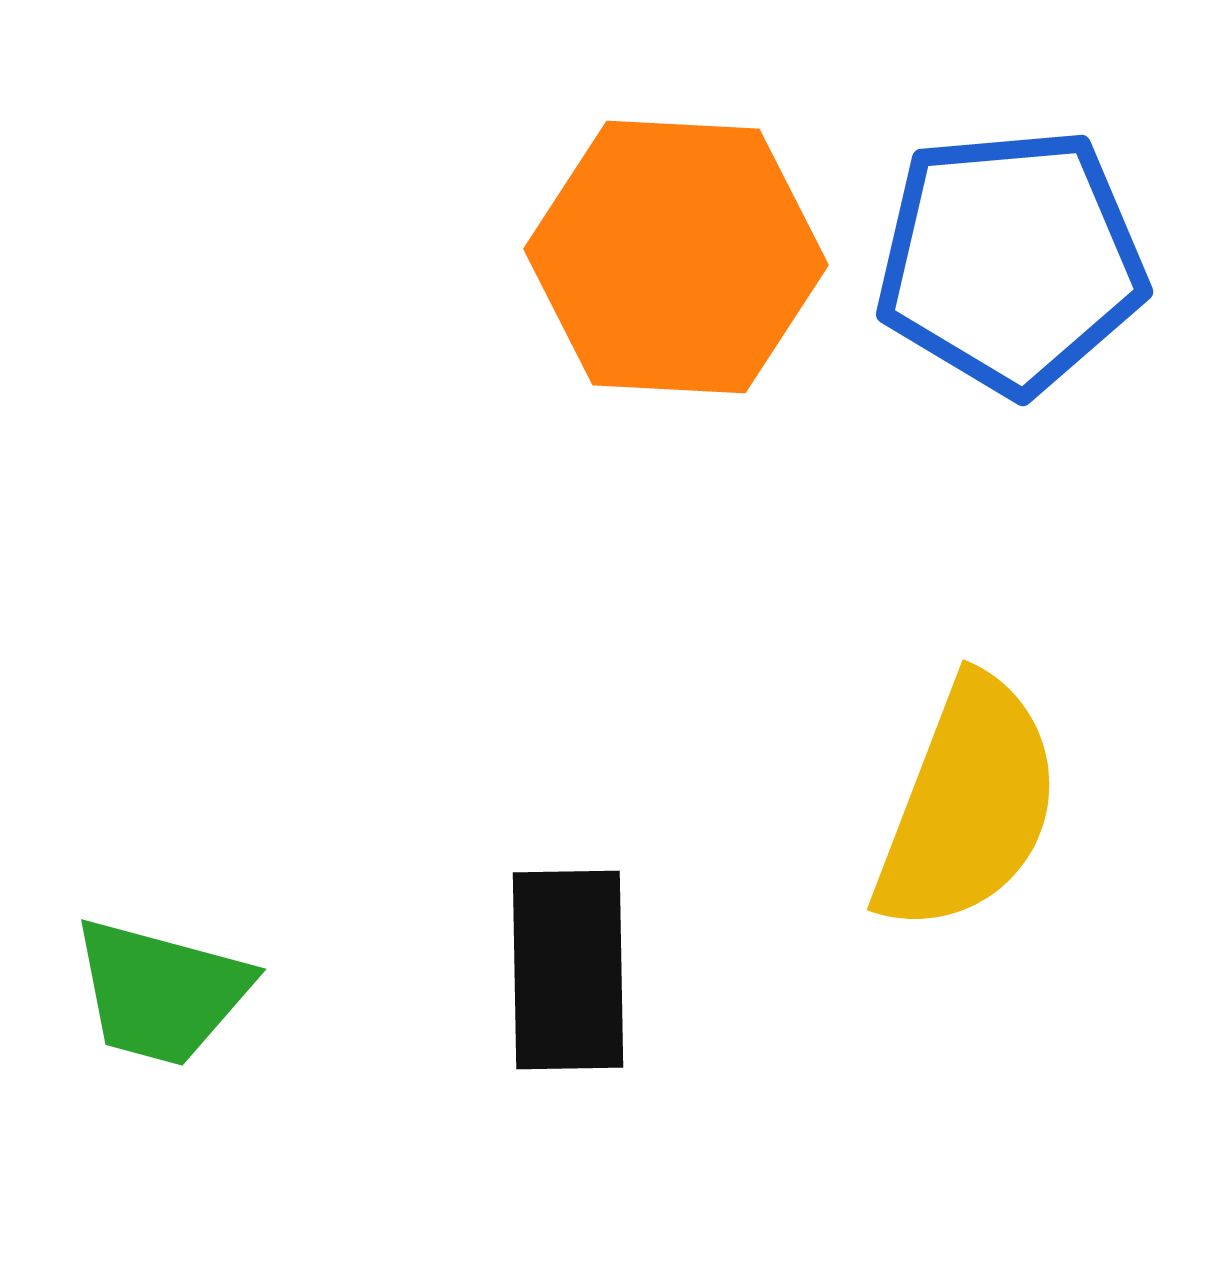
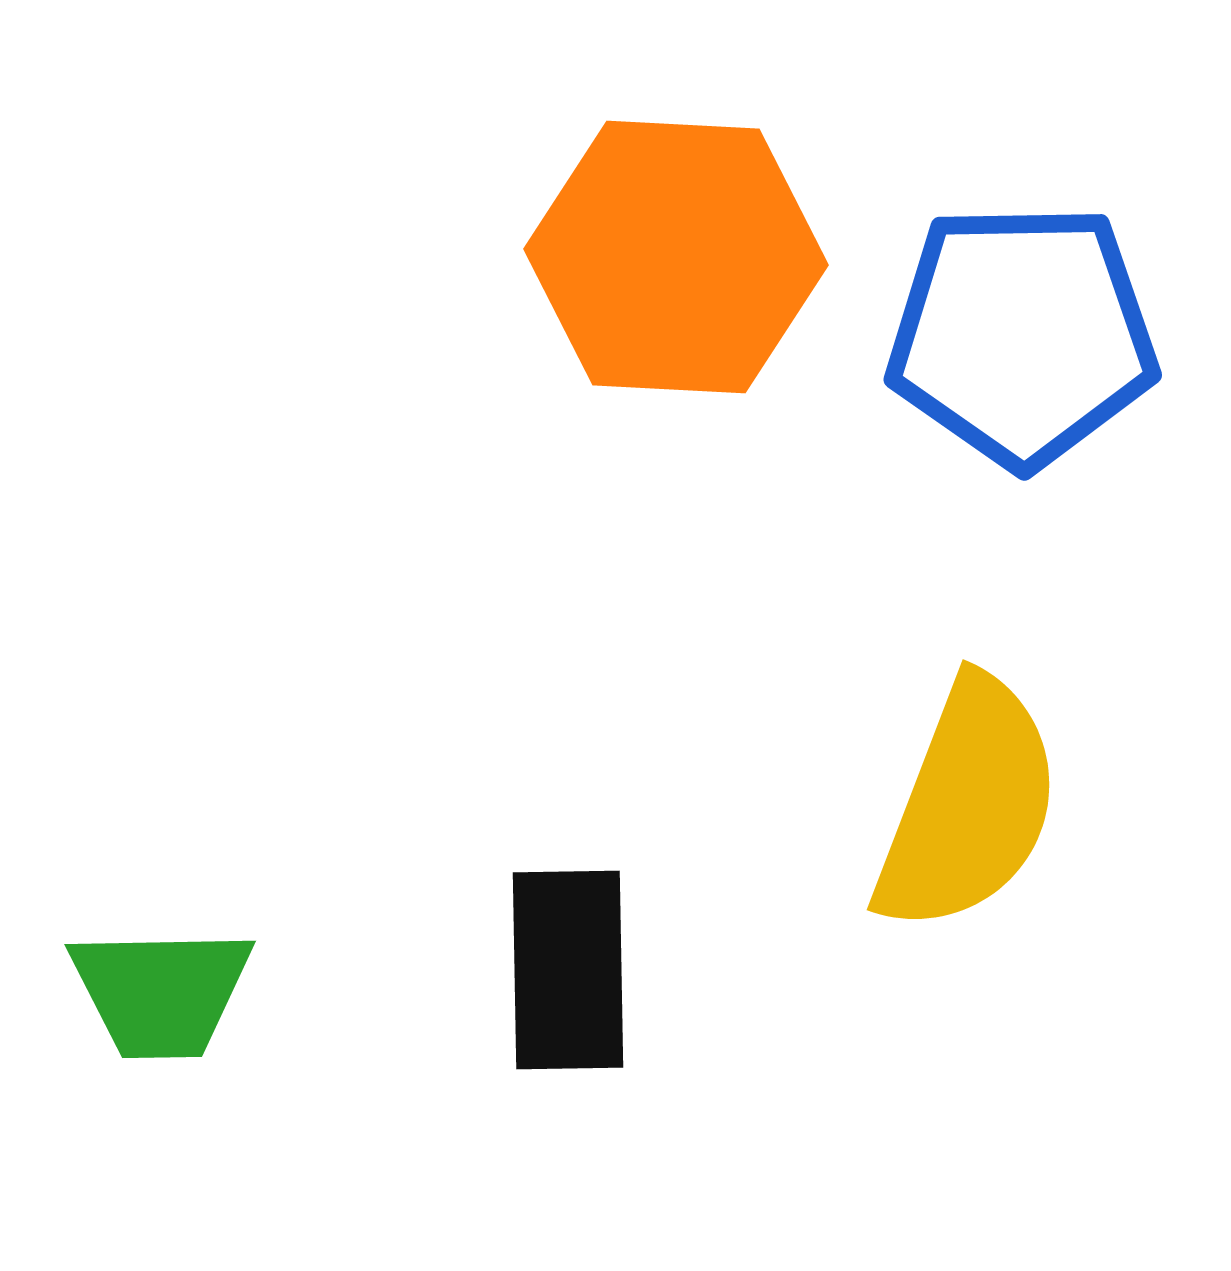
blue pentagon: moved 11 px right, 74 px down; rotated 4 degrees clockwise
green trapezoid: rotated 16 degrees counterclockwise
